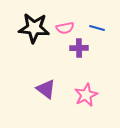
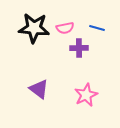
purple triangle: moved 7 px left
